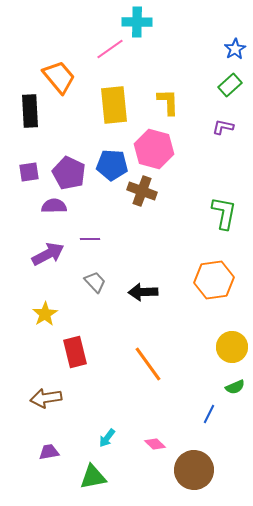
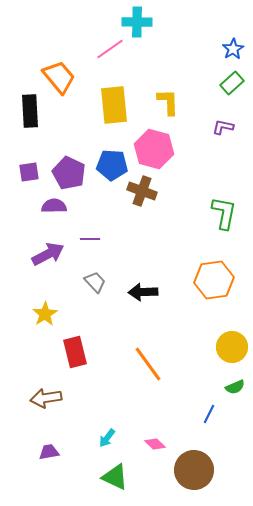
blue star: moved 2 px left
green rectangle: moved 2 px right, 2 px up
green triangle: moved 22 px right; rotated 36 degrees clockwise
